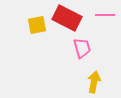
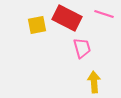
pink line: moved 1 px left, 1 px up; rotated 18 degrees clockwise
yellow arrow: rotated 15 degrees counterclockwise
